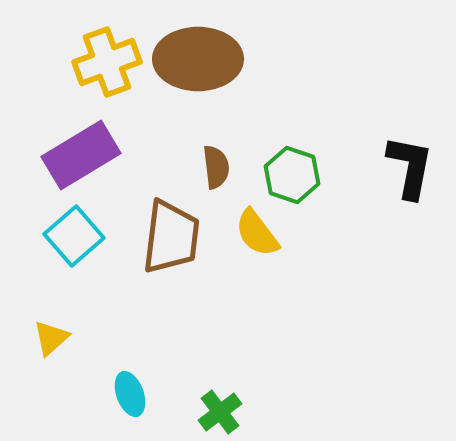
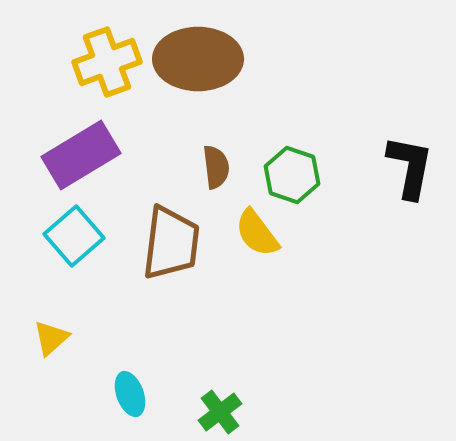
brown trapezoid: moved 6 px down
